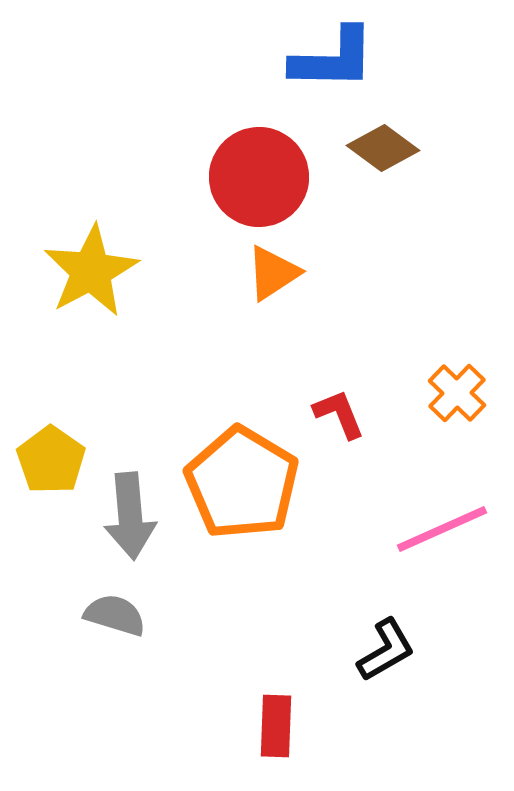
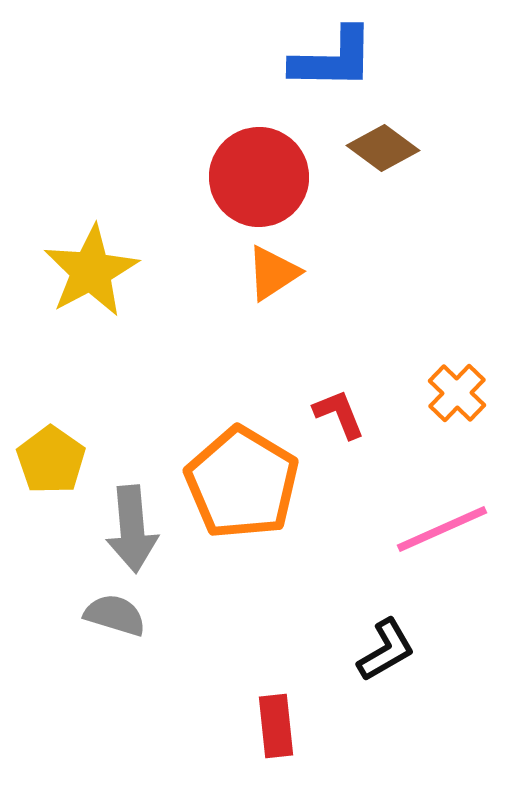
gray arrow: moved 2 px right, 13 px down
red rectangle: rotated 8 degrees counterclockwise
